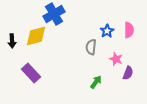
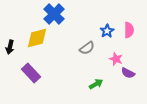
blue cross: rotated 15 degrees counterclockwise
yellow diamond: moved 1 px right, 2 px down
black arrow: moved 2 px left, 6 px down; rotated 16 degrees clockwise
gray semicircle: moved 4 px left, 1 px down; rotated 133 degrees counterclockwise
purple semicircle: rotated 96 degrees clockwise
green arrow: moved 2 px down; rotated 24 degrees clockwise
